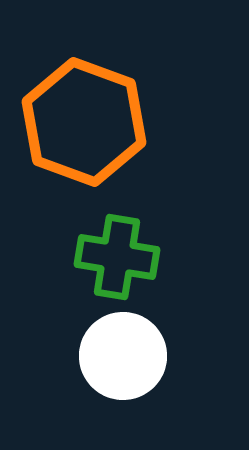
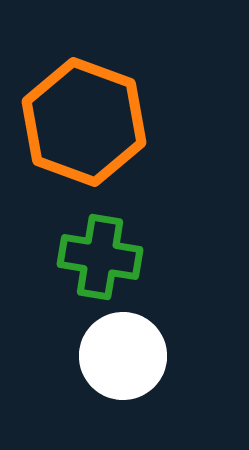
green cross: moved 17 px left
